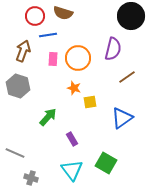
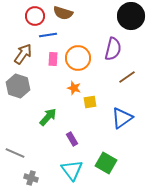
brown arrow: moved 3 px down; rotated 15 degrees clockwise
